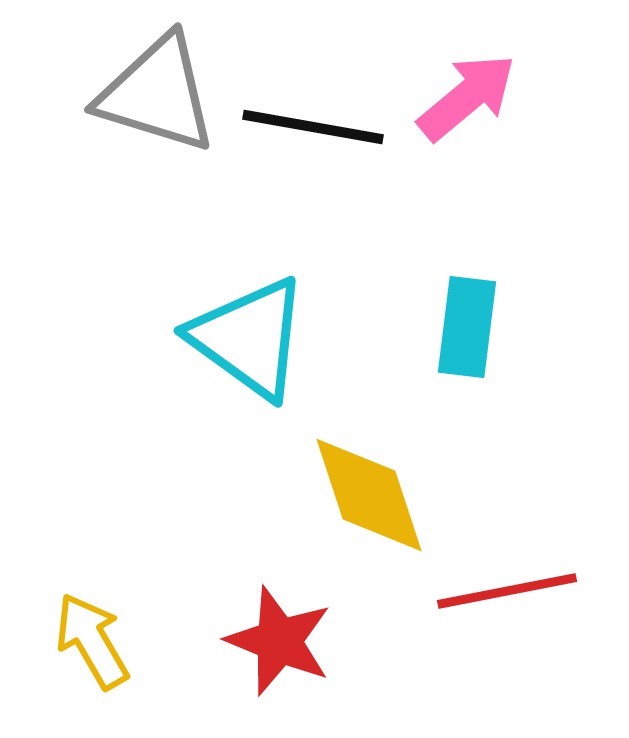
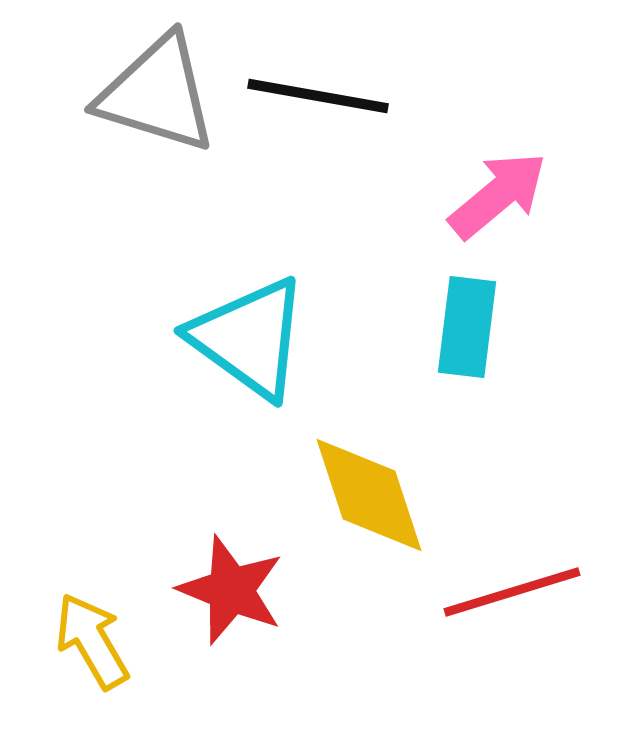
pink arrow: moved 31 px right, 98 px down
black line: moved 5 px right, 31 px up
red line: moved 5 px right, 1 px down; rotated 6 degrees counterclockwise
red star: moved 48 px left, 51 px up
